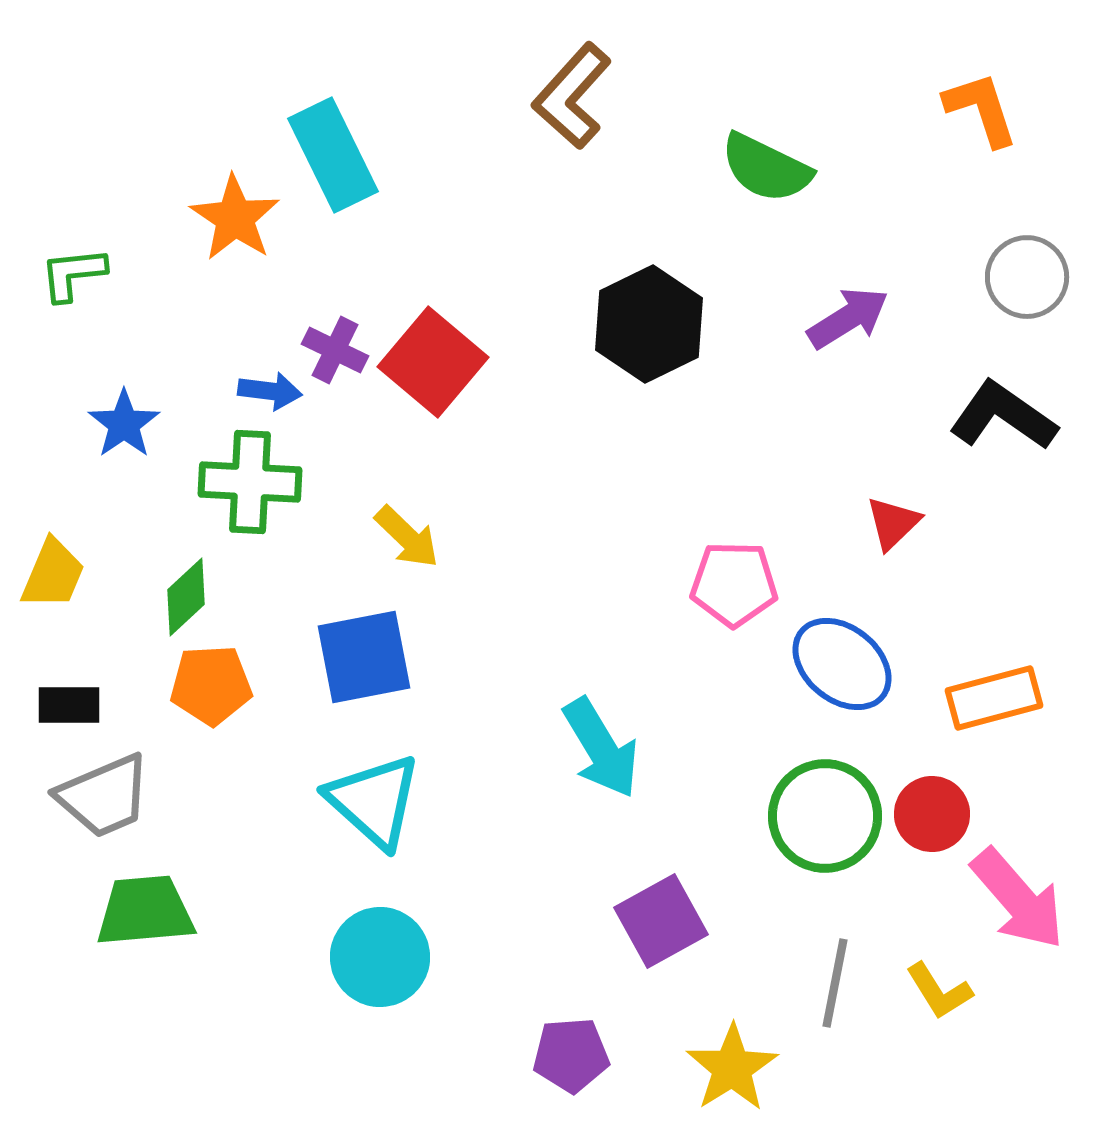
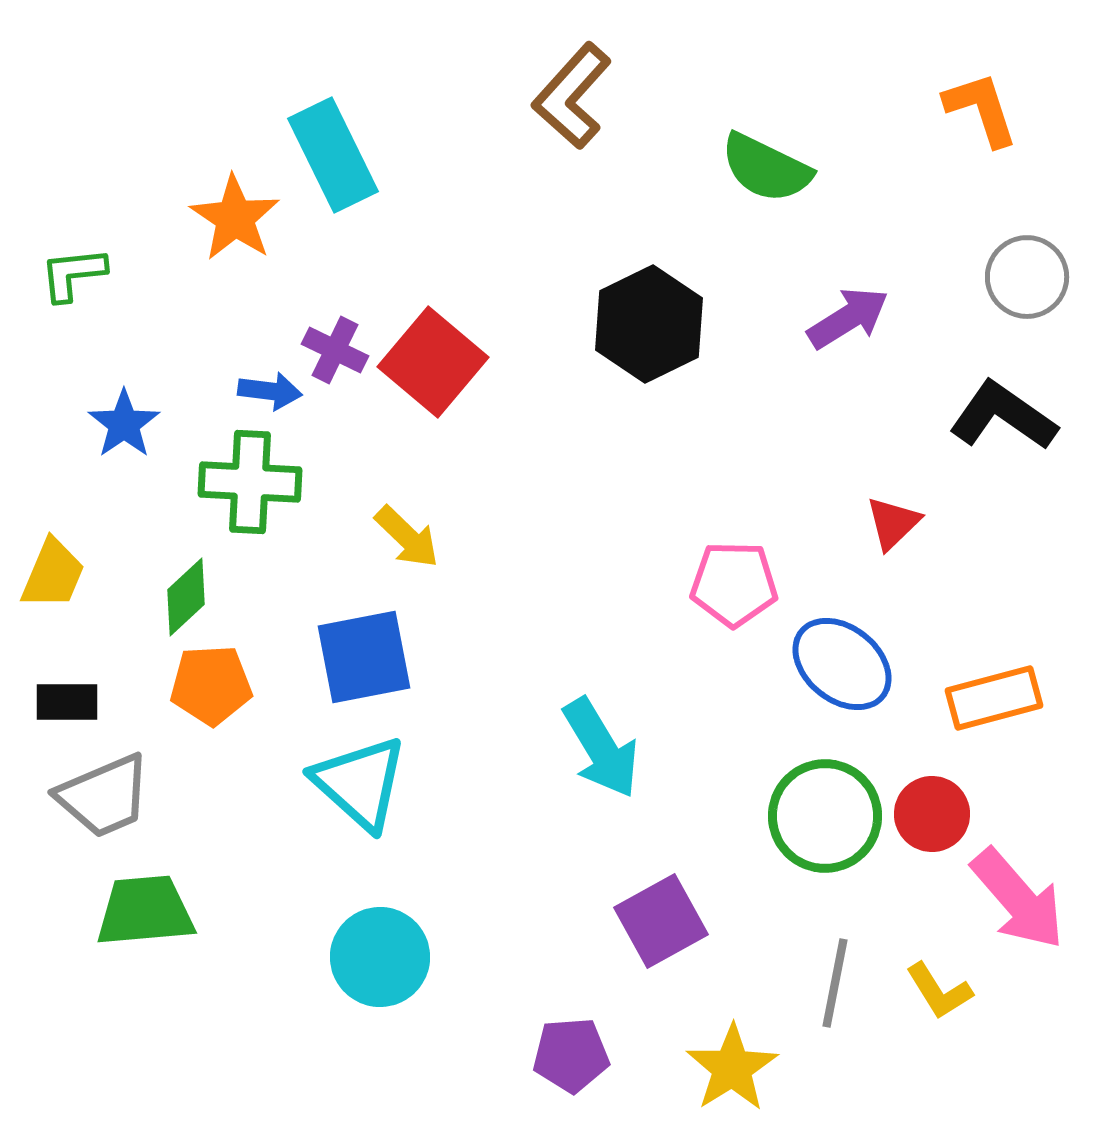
black rectangle: moved 2 px left, 3 px up
cyan triangle: moved 14 px left, 18 px up
